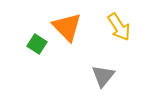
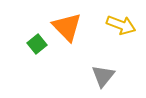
yellow arrow: moved 2 px right, 2 px up; rotated 36 degrees counterclockwise
green square: rotated 18 degrees clockwise
